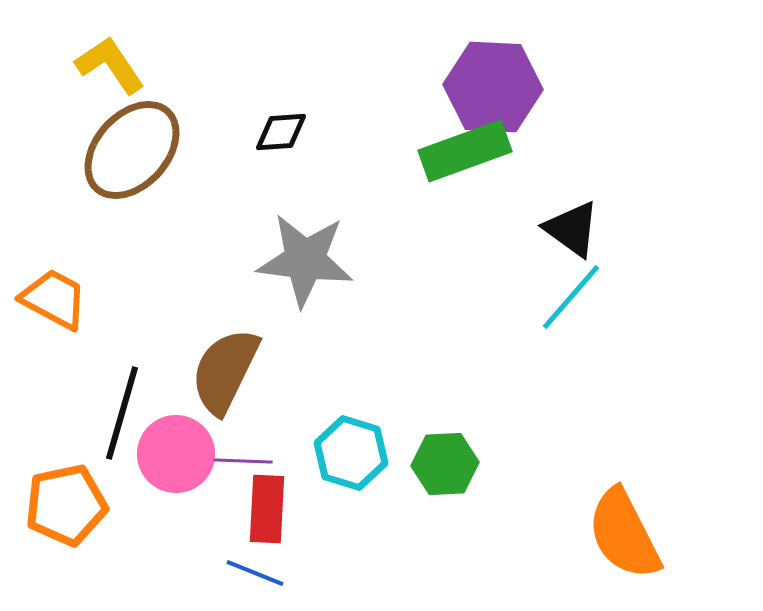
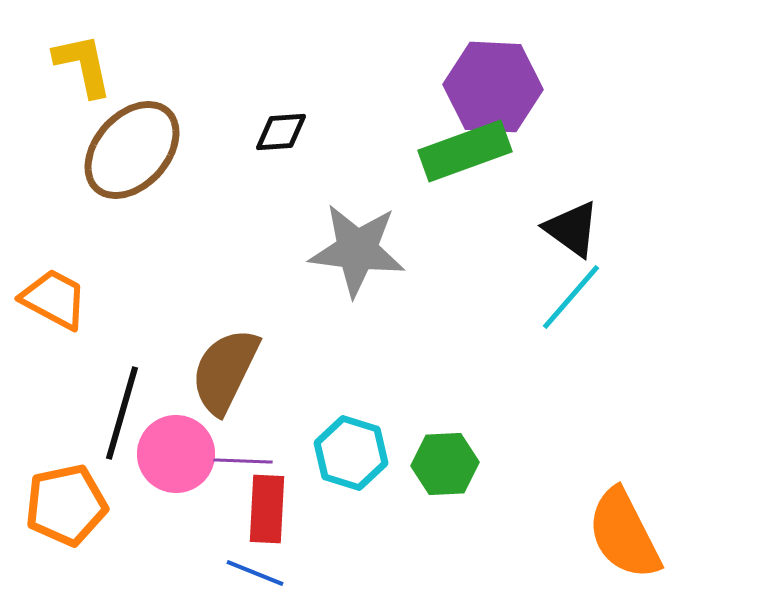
yellow L-shape: moved 27 px left; rotated 22 degrees clockwise
gray star: moved 52 px right, 10 px up
